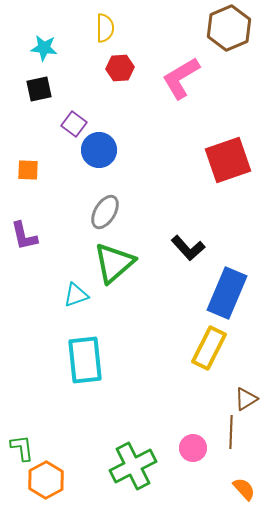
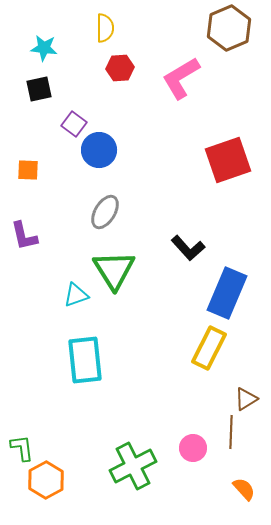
green triangle: moved 7 px down; rotated 21 degrees counterclockwise
